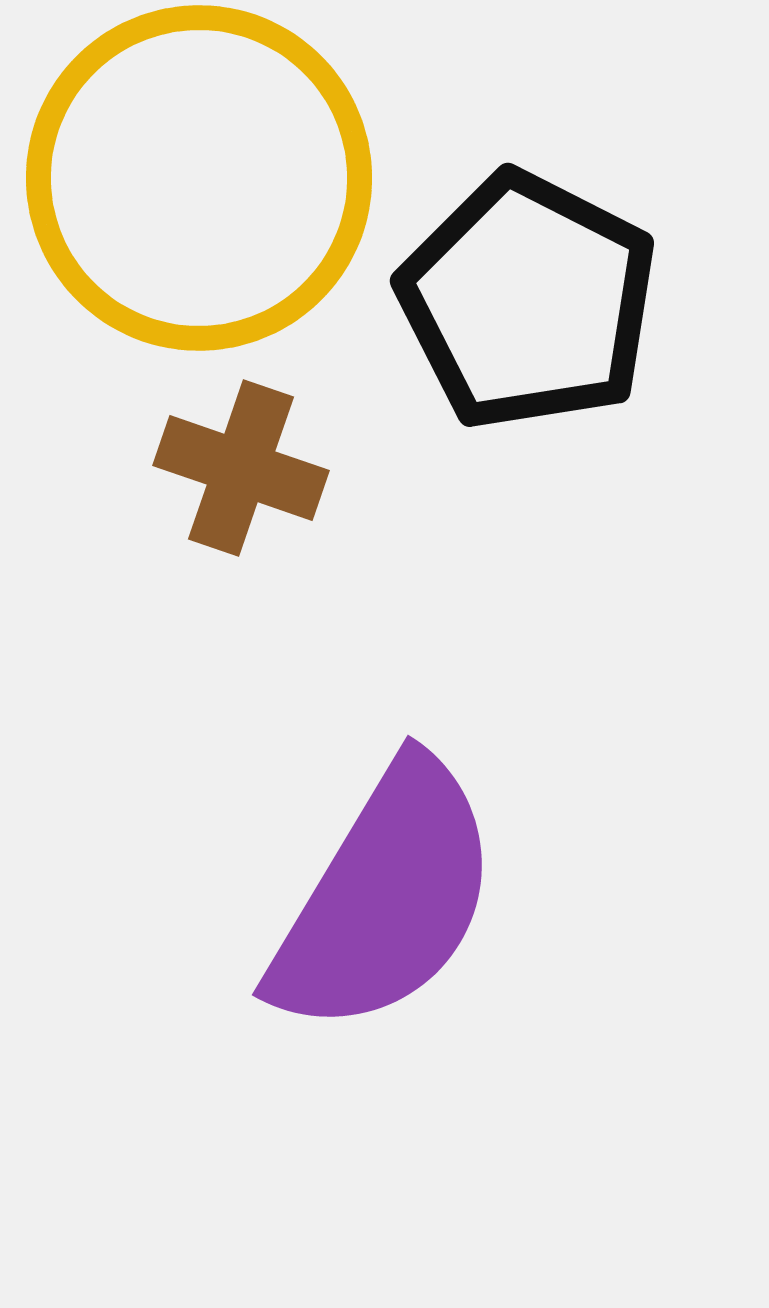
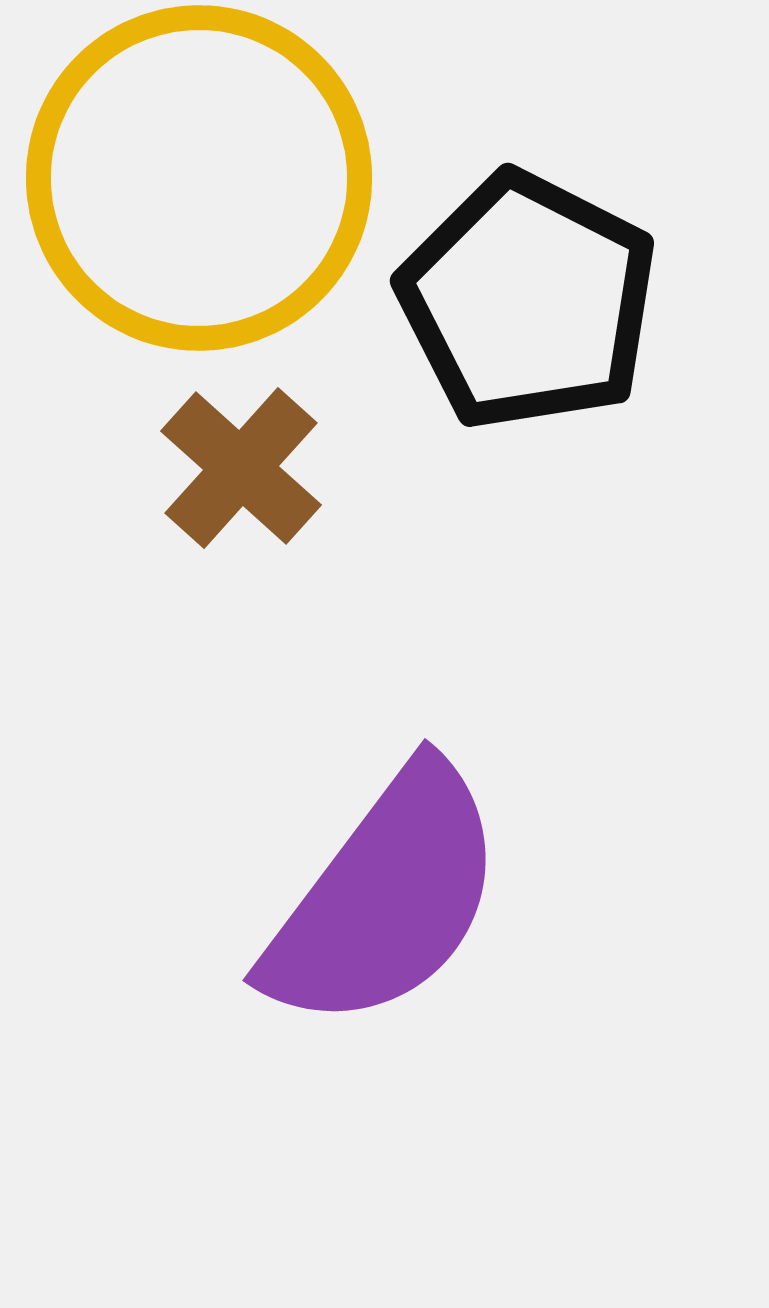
brown cross: rotated 23 degrees clockwise
purple semicircle: rotated 6 degrees clockwise
